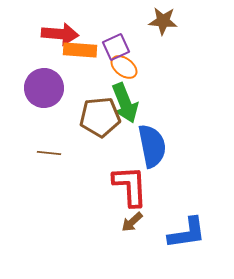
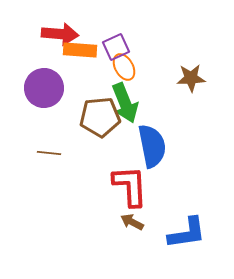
brown star: moved 28 px right, 57 px down; rotated 8 degrees counterclockwise
orange ellipse: rotated 24 degrees clockwise
brown arrow: rotated 70 degrees clockwise
